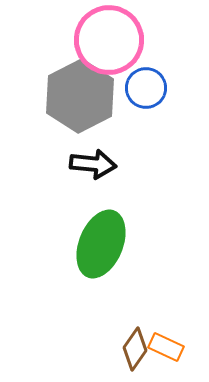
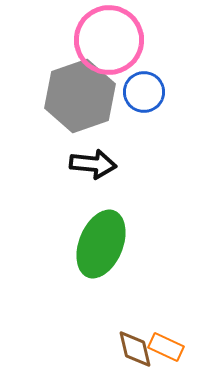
blue circle: moved 2 px left, 4 px down
gray hexagon: rotated 8 degrees clockwise
brown diamond: rotated 48 degrees counterclockwise
